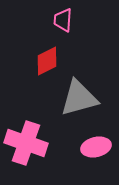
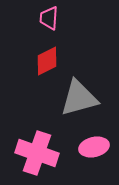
pink trapezoid: moved 14 px left, 2 px up
pink cross: moved 11 px right, 10 px down
pink ellipse: moved 2 px left
